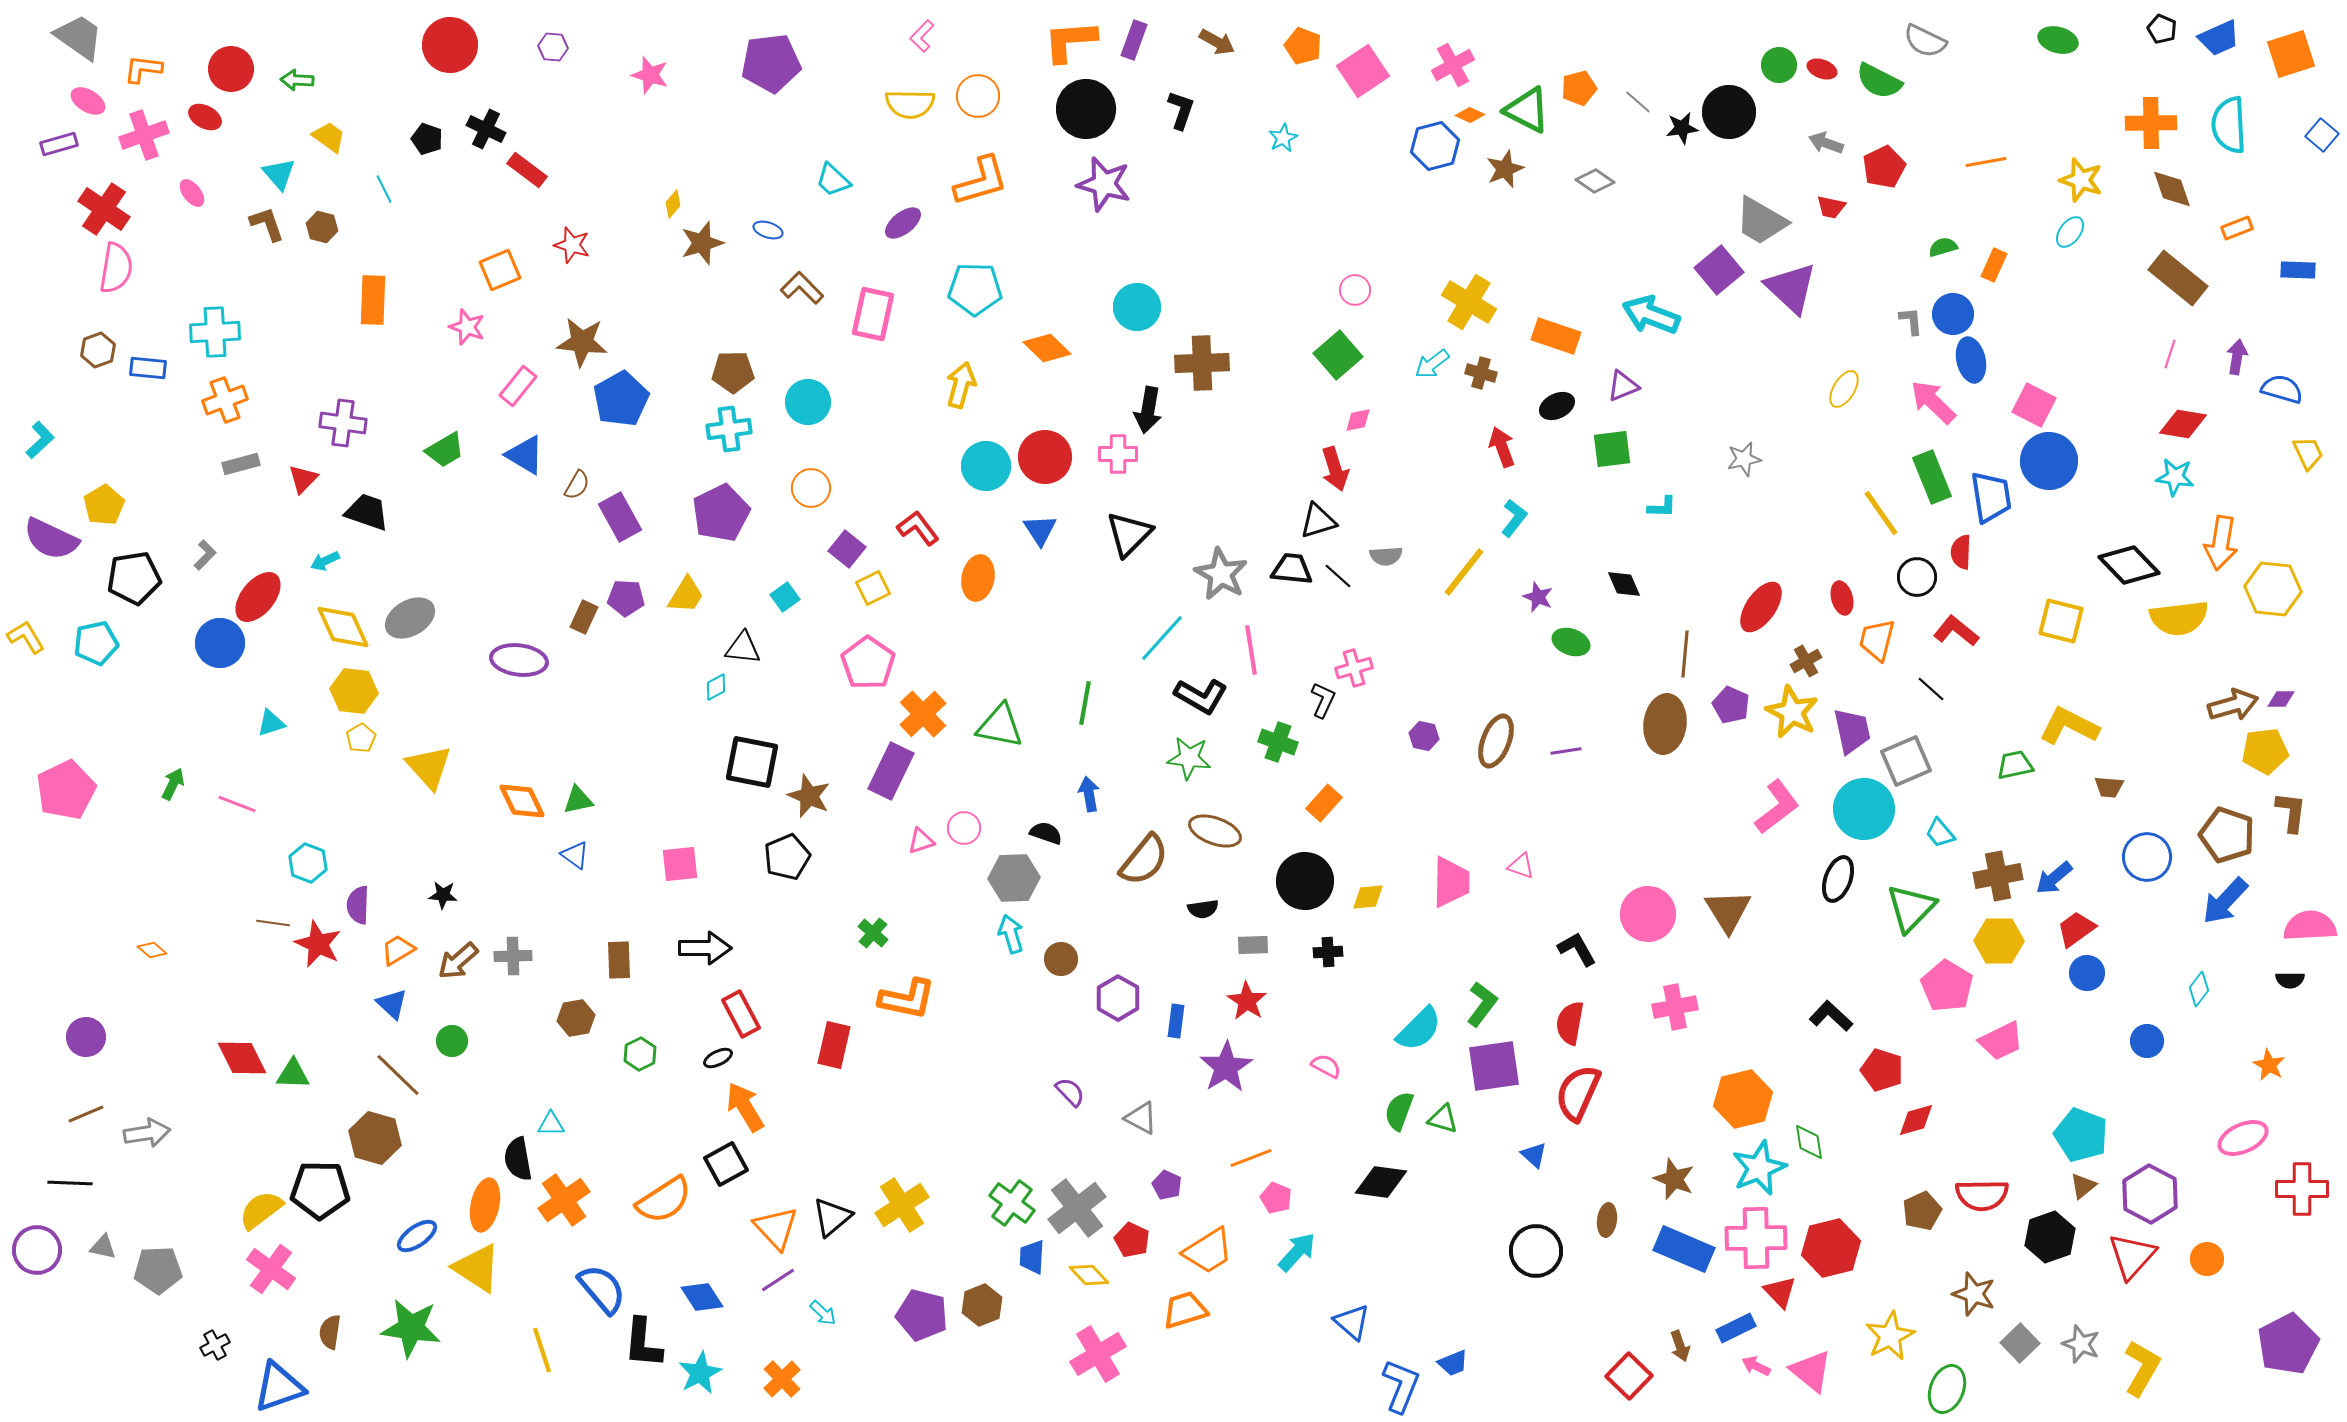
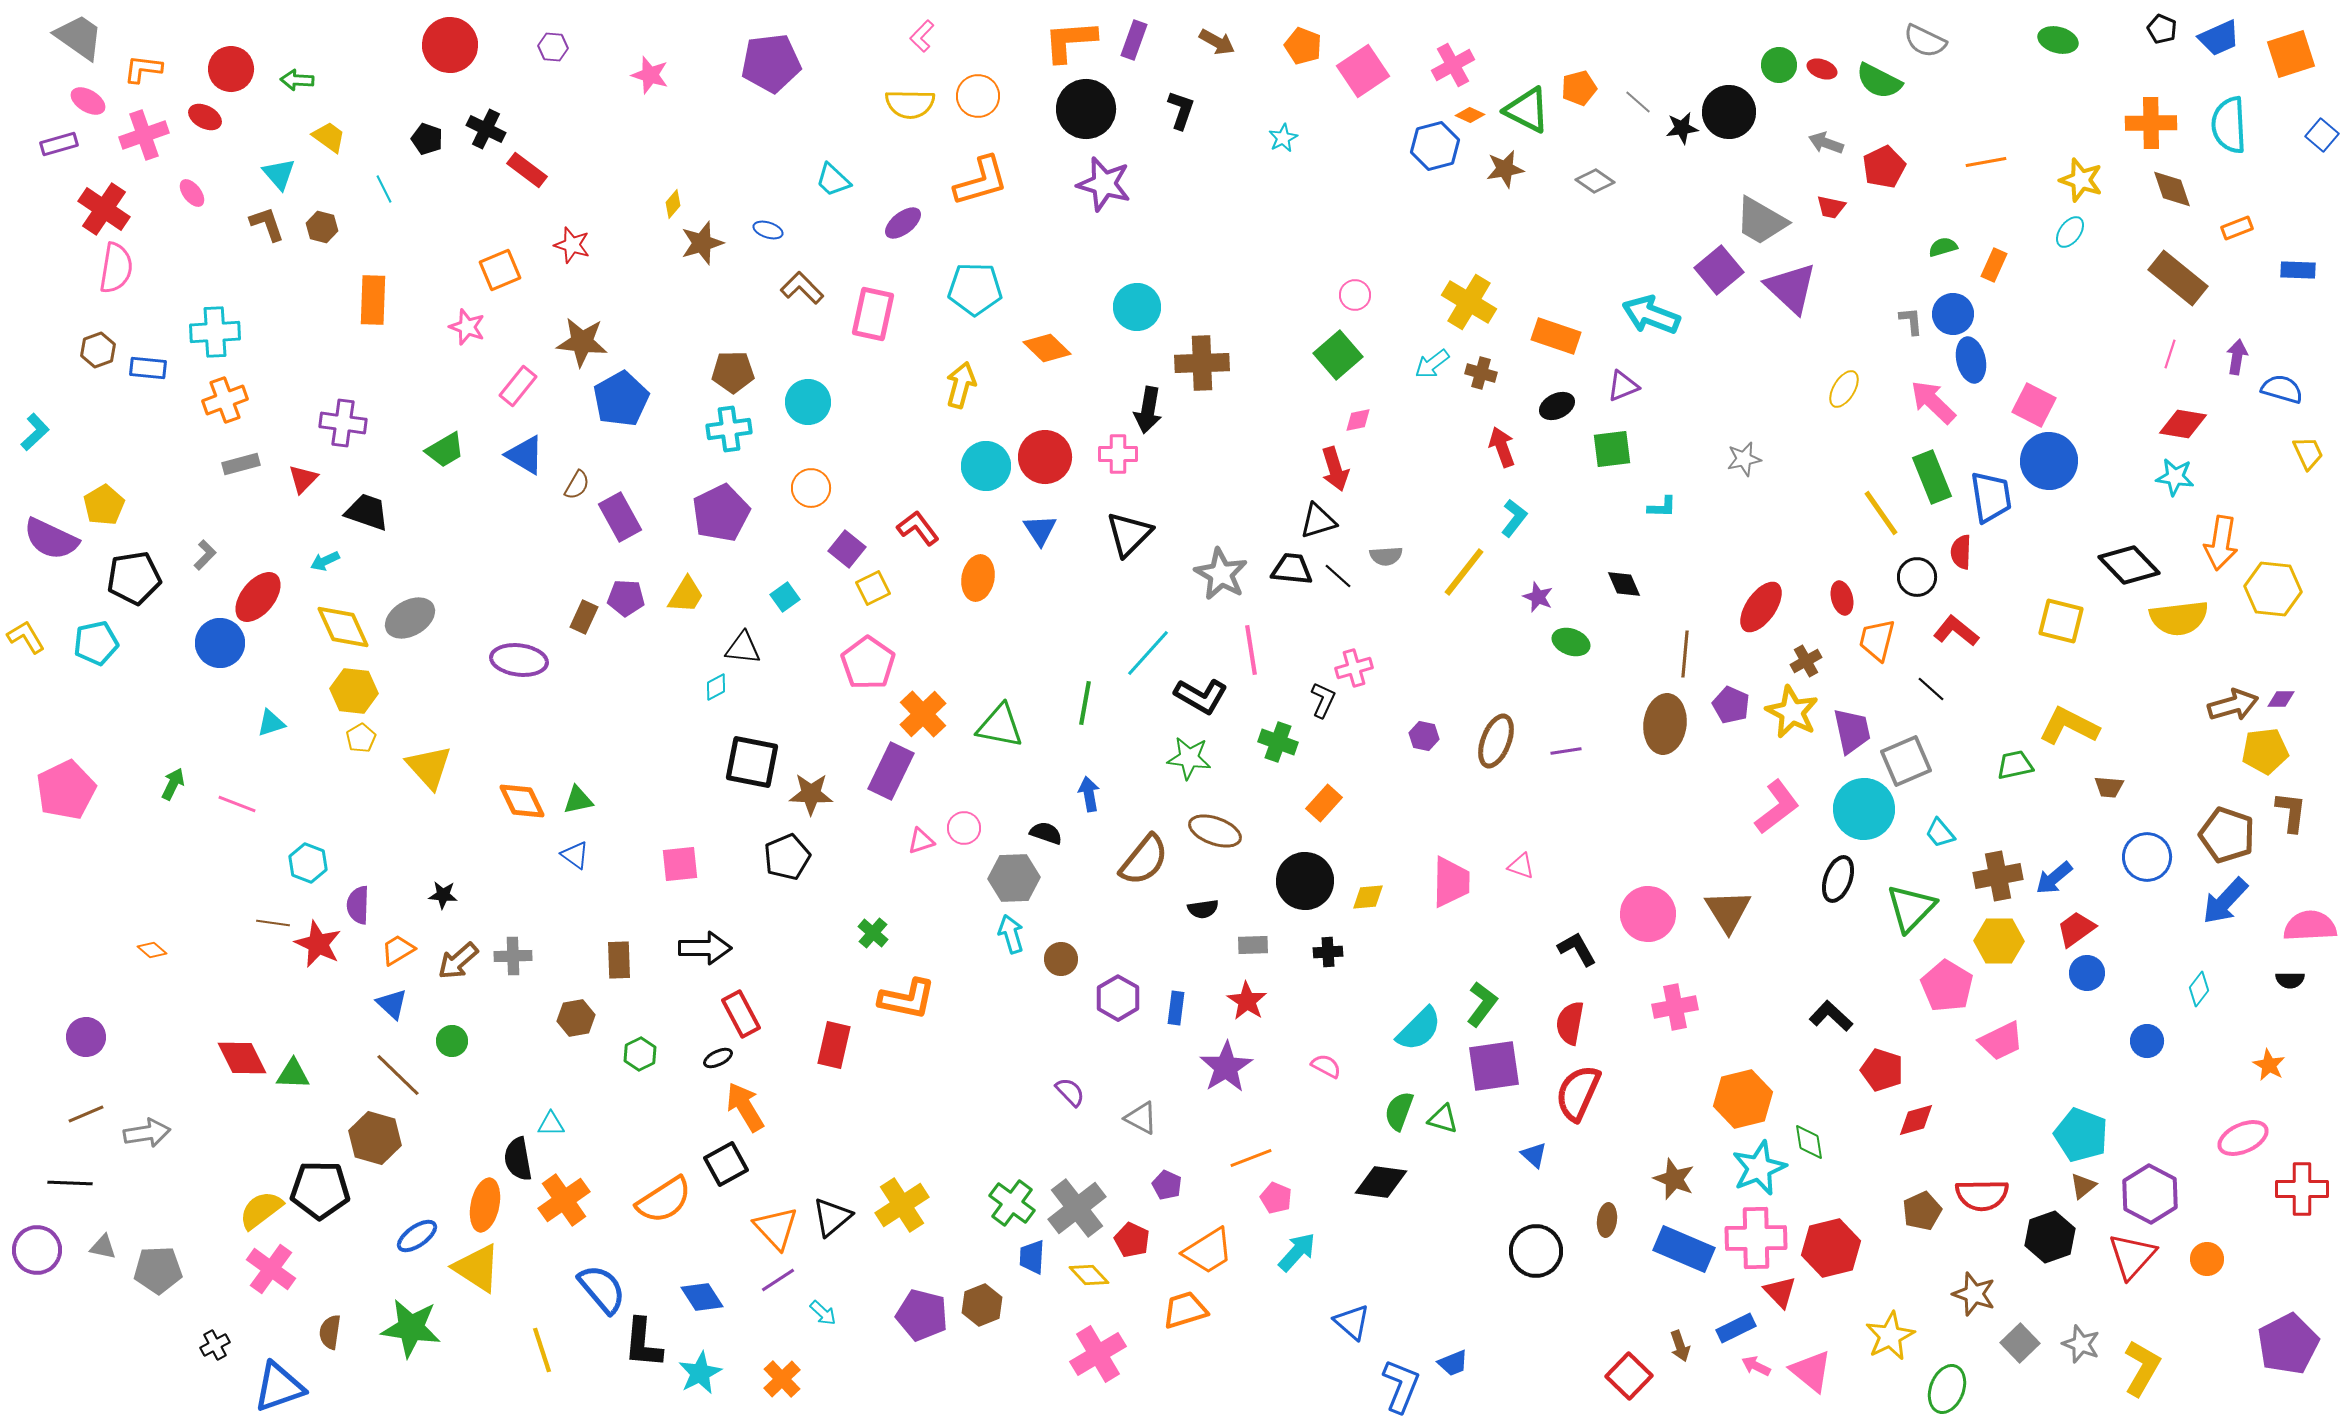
brown star at (1505, 169): rotated 12 degrees clockwise
pink circle at (1355, 290): moved 5 px down
cyan L-shape at (40, 440): moved 5 px left, 8 px up
cyan line at (1162, 638): moved 14 px left, 15 px down
brown star at (809, 796): moved 2 px right, 2 px up; rotated 21 degrees counterclockwise
blue rectangle at (1176, 1021): moved 13 px up
